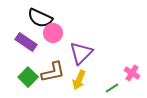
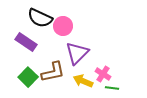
pink circle: moved 10 px right, 7 px up
purple triangle: moved 4 px left
pink cross: moved 29 px left, 1 px down
yellow arrow: moved 4 px right, 1 px down; rotated 90 degrees clockwise
green line: rotated 40 degrees clockwise
